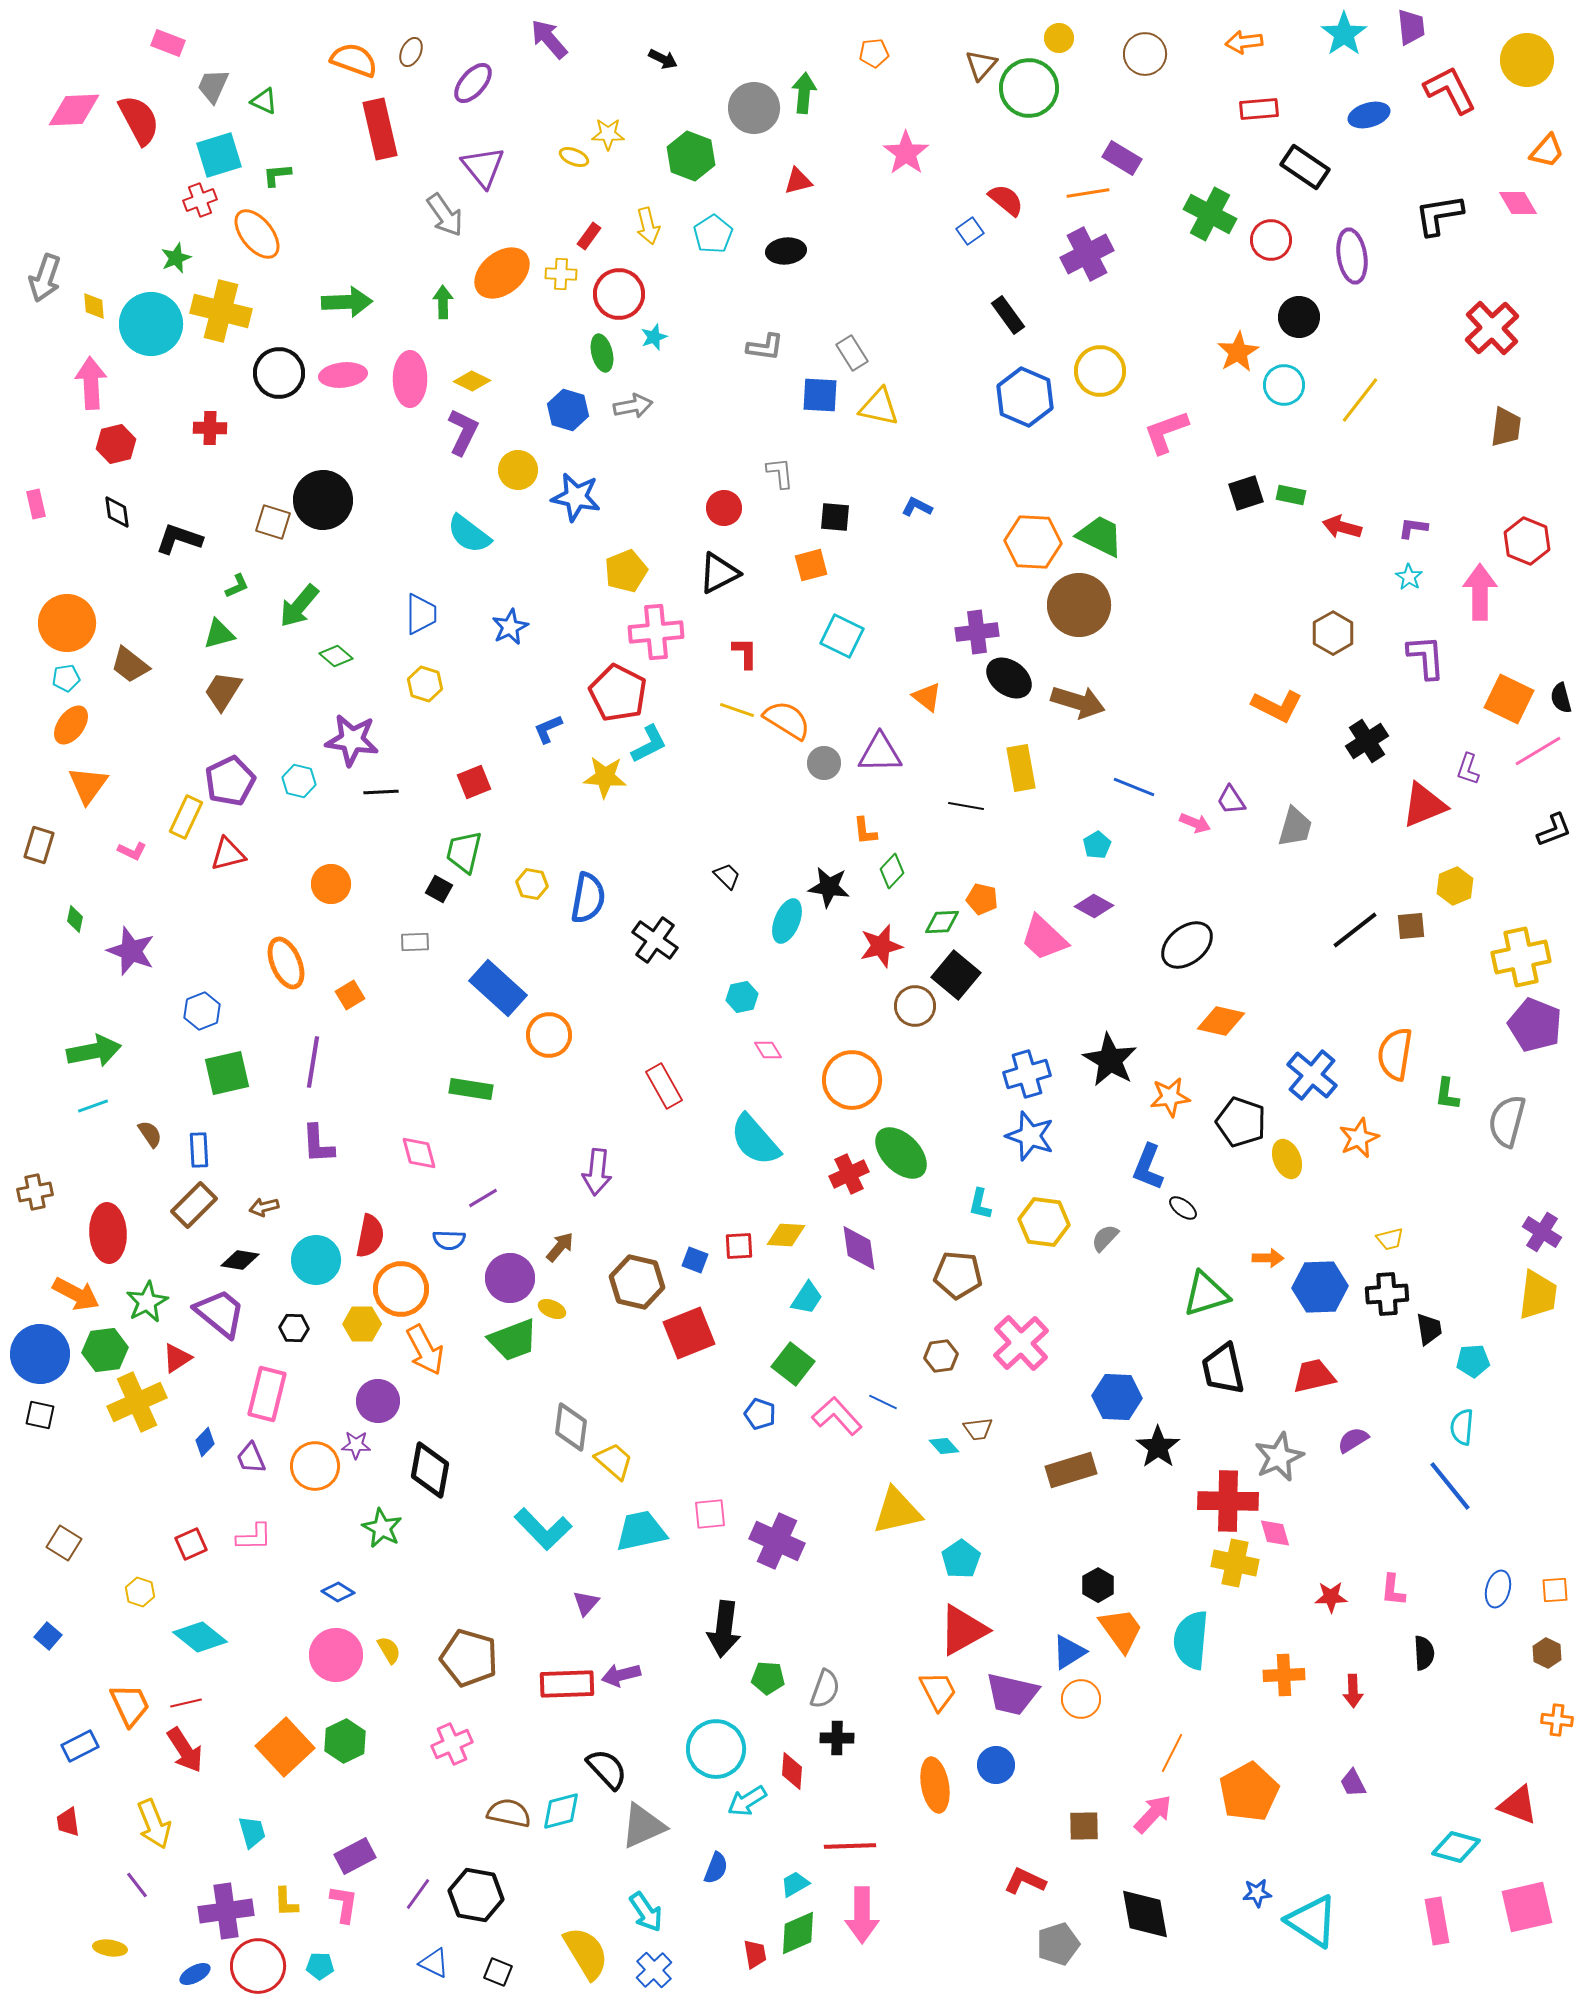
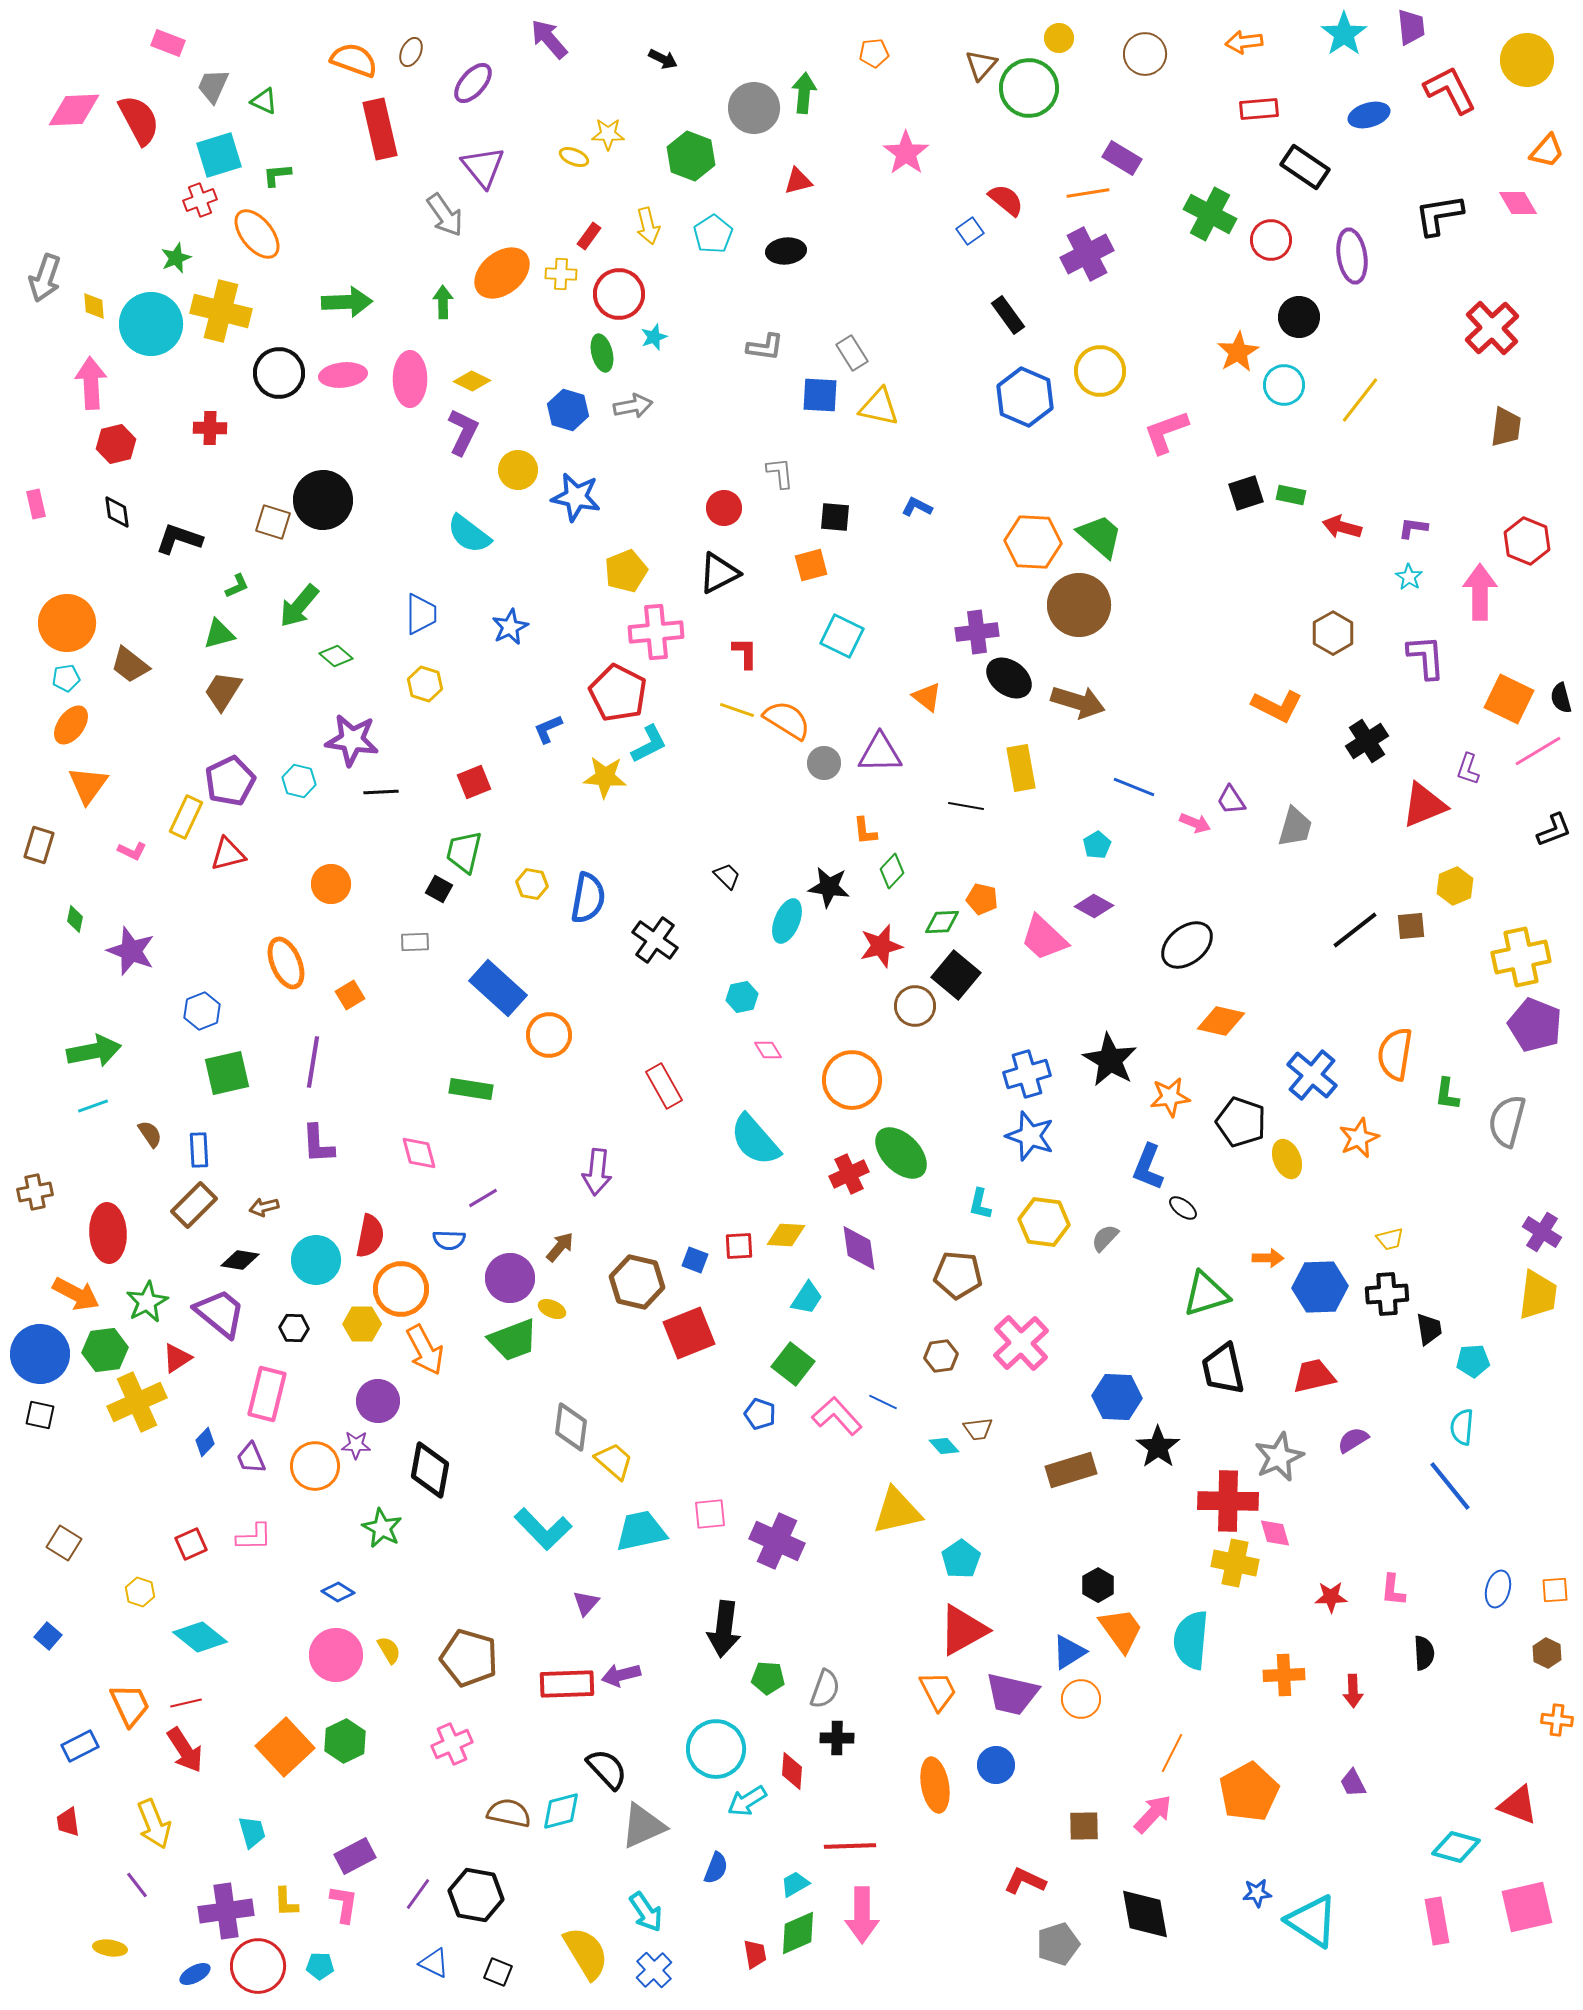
green trapezoid at (1100, 536): rotated 15 degrees clockwise
